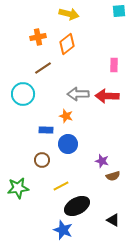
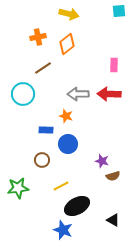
red arrow: moved 2 px right, 2 px up
